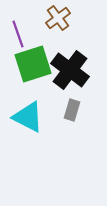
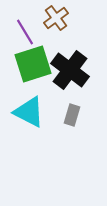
brown cross: moved 2 px left
purple line: moved 7 px right, 2 px up; rotated 12 degrees counterclockwise
gray rectangle: moved 5 px down
cyan triangle: moved 1 px right, 5 px up
